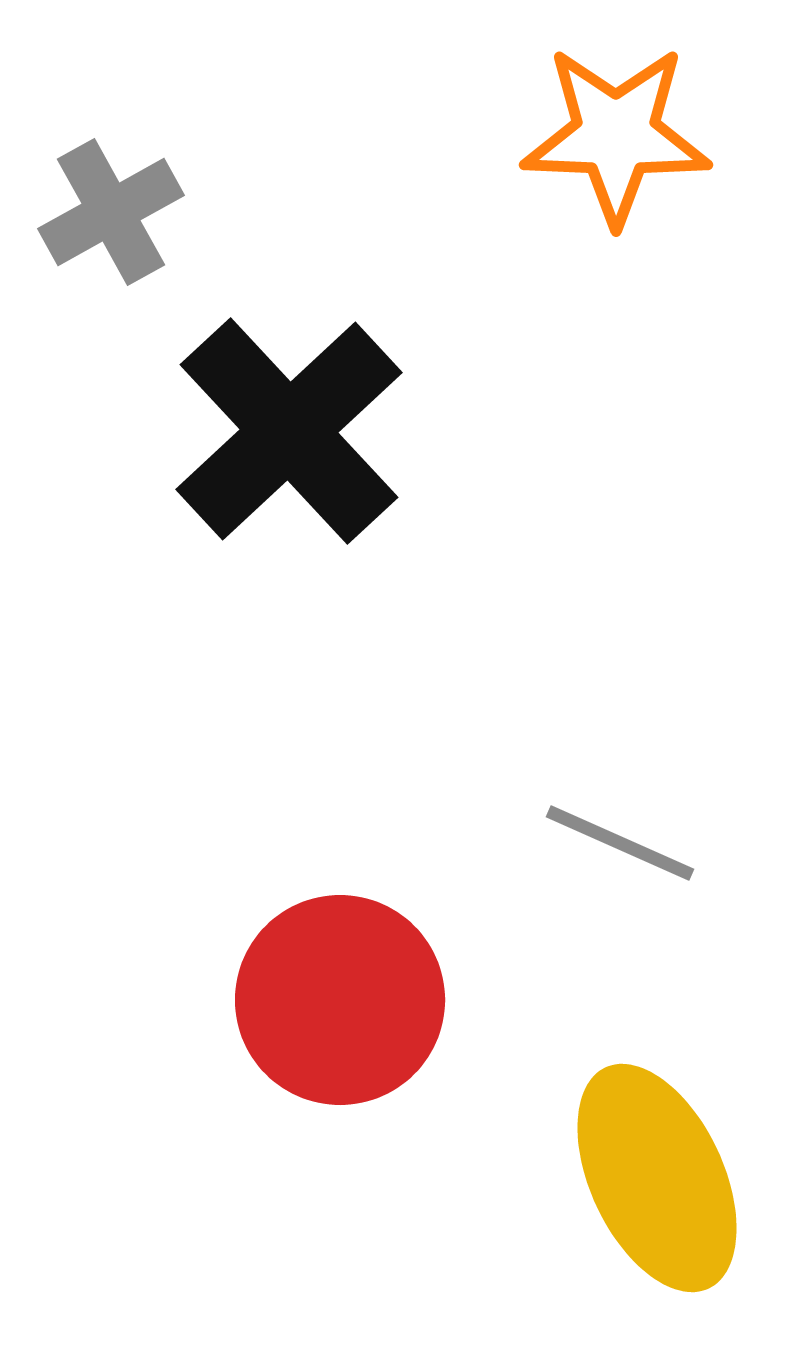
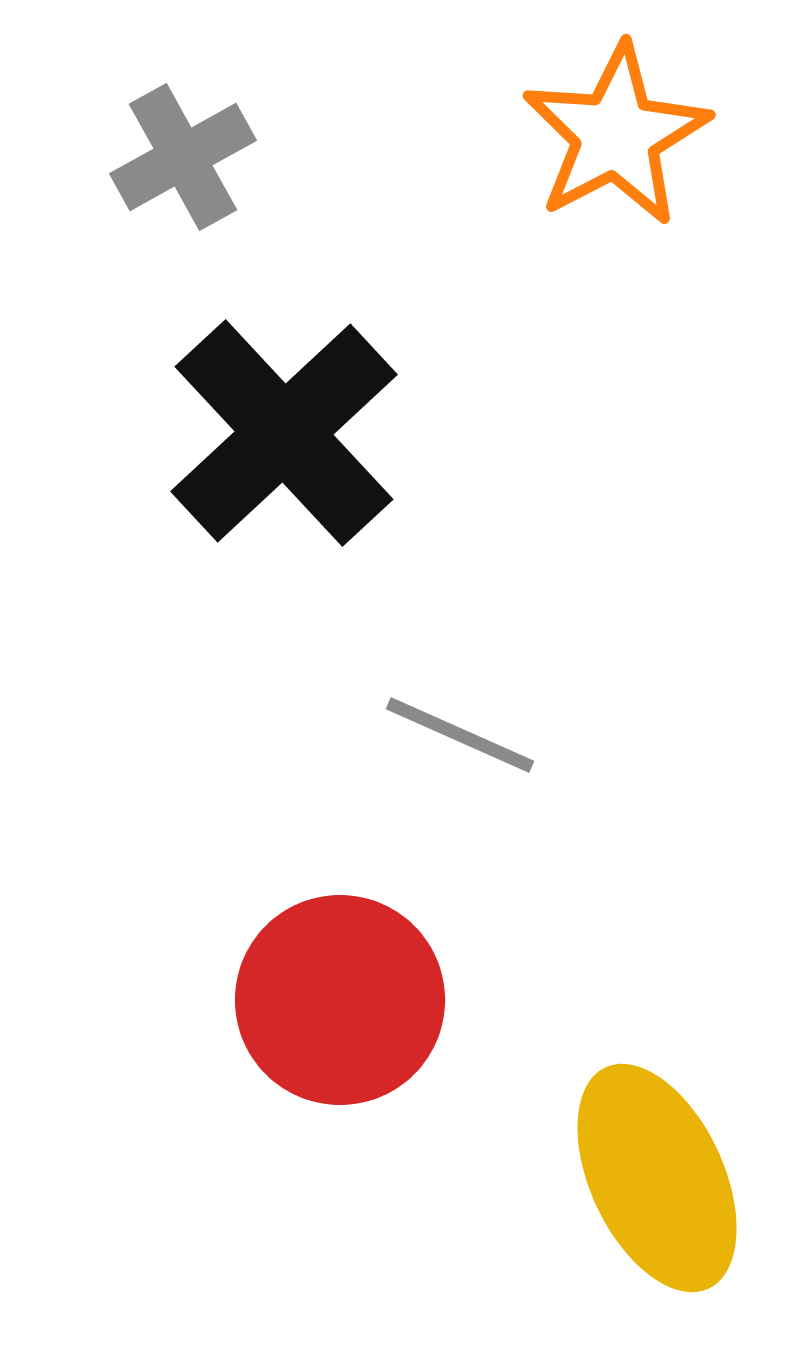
orange star: rotated 30 degrees counterclockwise
gray cross: moved 72 px right, 55 px up
black cross: moved 5 px left, 2 px down
gray line: moved 160 px left, 108 px up
